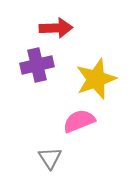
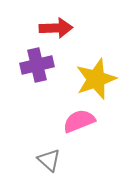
gray triangle: moved 1 px left, 2 px down; rotated 15 degrees counterclockwise
